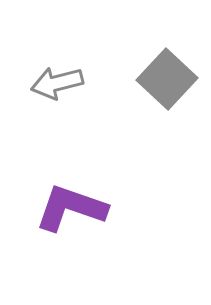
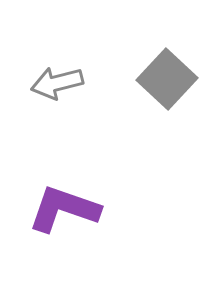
purple L-shape: moved 7 px left, 1 px down
